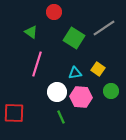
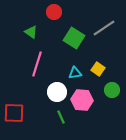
green circle: moved 1 px right, 1 px up
pink hexagon: moved 1 px right, 3 px down
